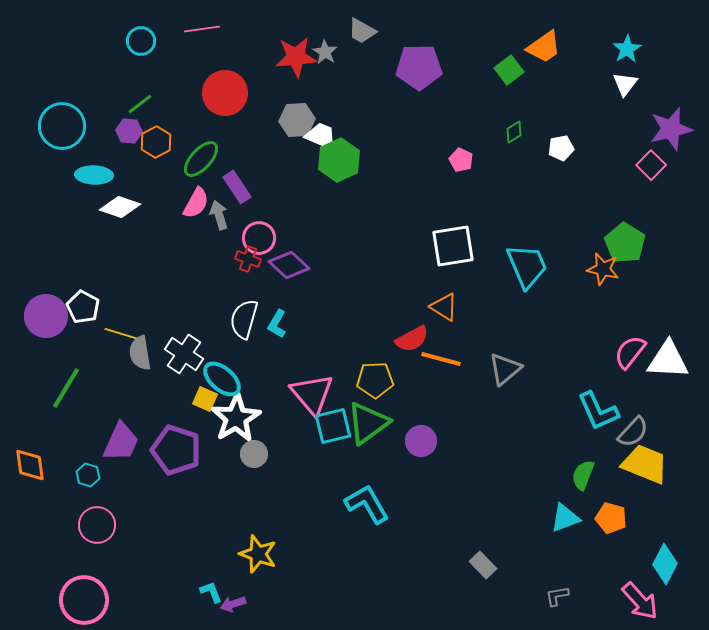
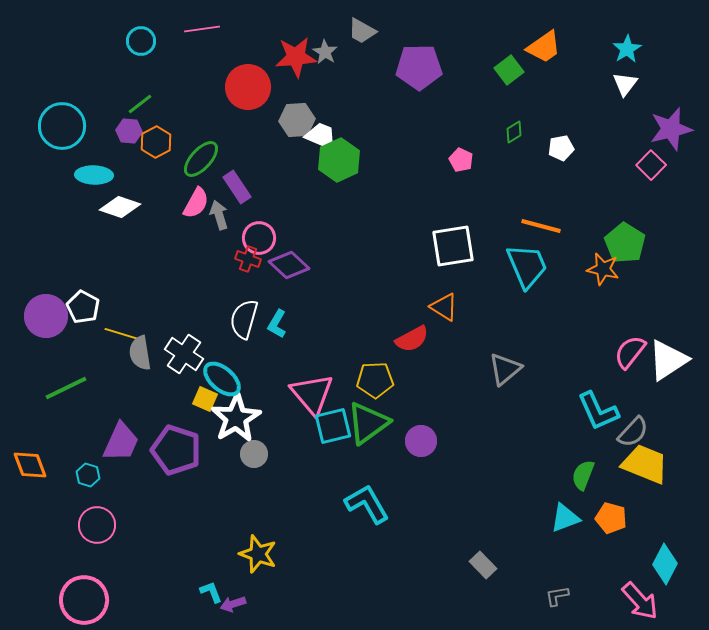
red circle at (225, 93): moved 23 px right, 6 px up
orange line at (441, 359): moved 100 px right, 133 px up
white triangle at (668, 360): rotated 36 degrees counterclockwise
green line at (66, 388): rotated 33 degrees clockwise
orange diamond at (30, 465): rotated 12 degrees counterclockwise
